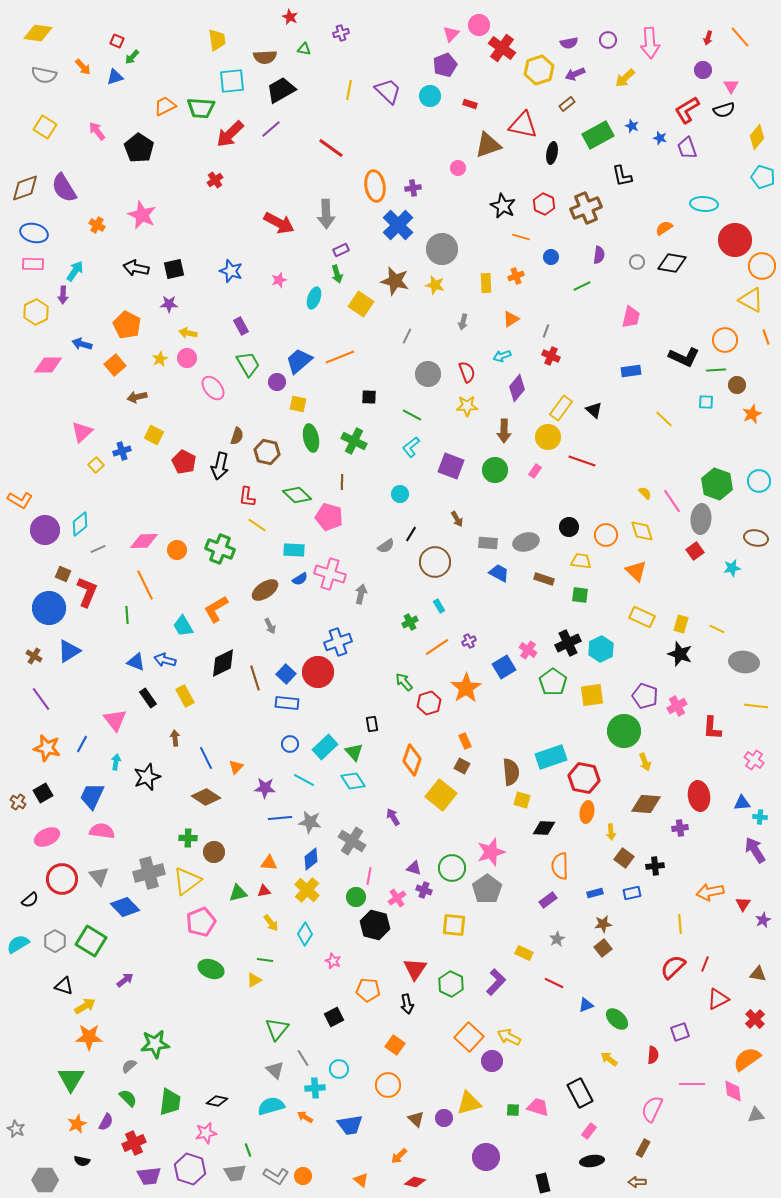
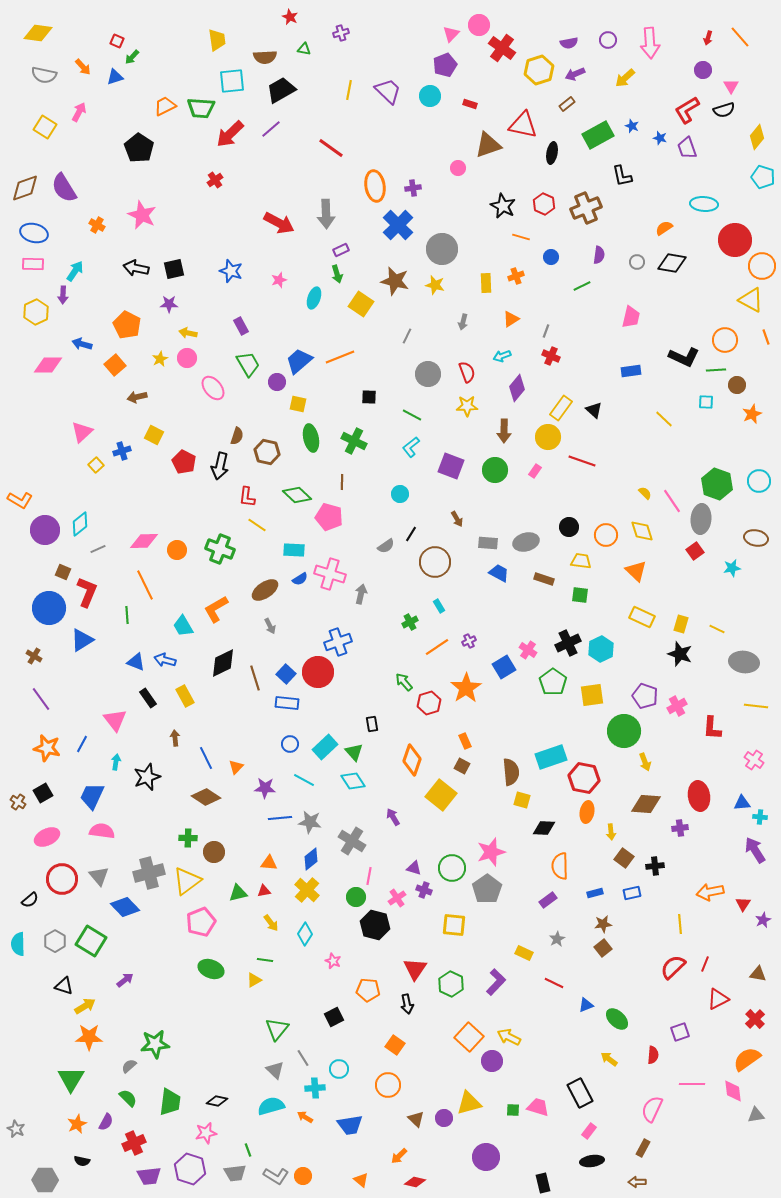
pink arrow at (97, 131): moved 18 px left, 19 px up; rotated 66 degrees clockwise
brown square at (63, 574): moved 2 px up
blue triangle at (69, 651): moved 13 px right, 11 px up
cyan semicircle at (18, 944): rotated 60 degrees counterclockwise
